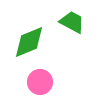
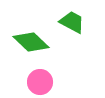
green diamond: moved 2 px right; rotated 66 degrees clockwise
